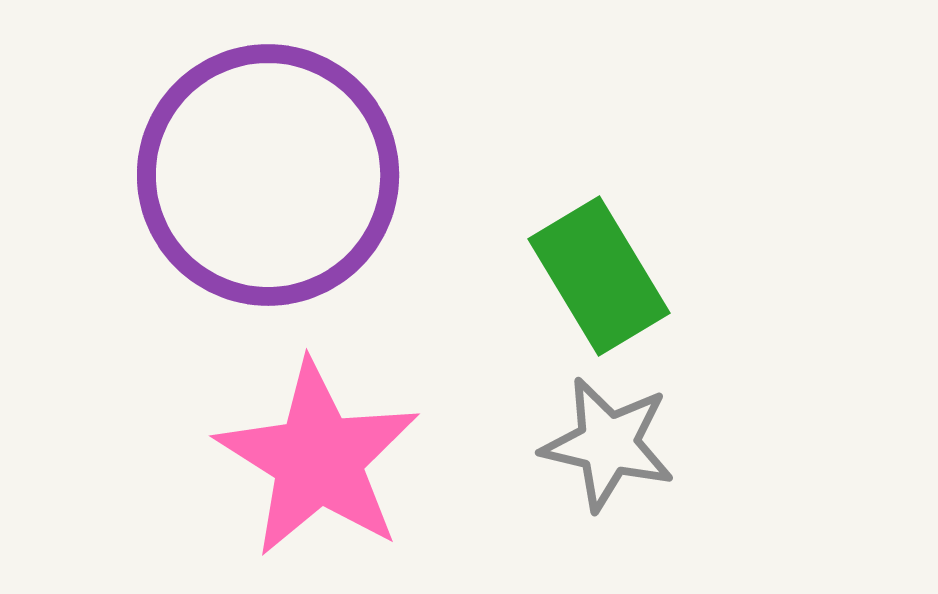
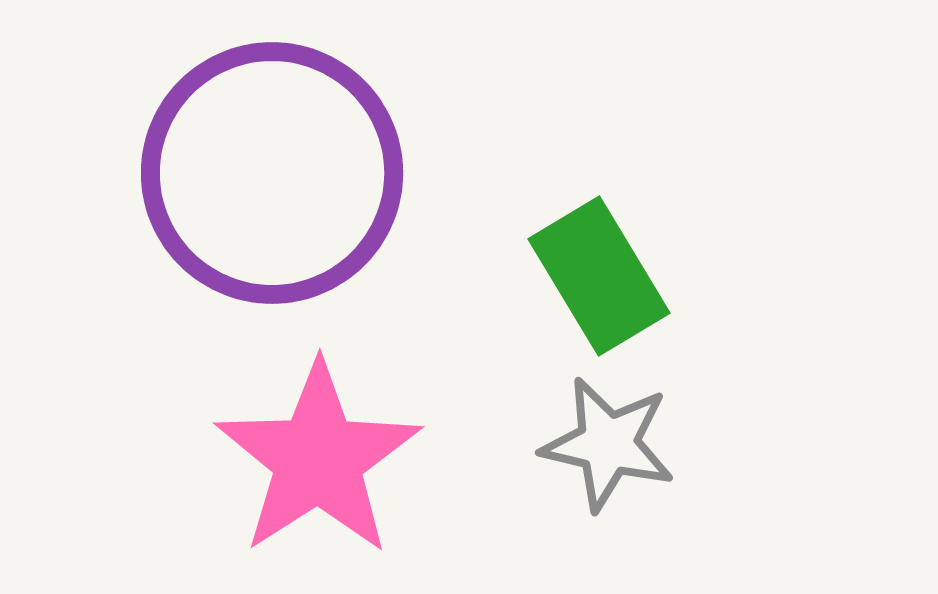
purple circle: moved 4 px right, 2 px up
pink star: rotated 7 degrees clockwise
